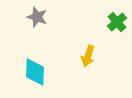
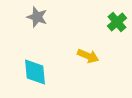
yellow arrow: rotated 85 degrees counterclockwise
cyan diamond: rotated 8 degrees counterclockwise
